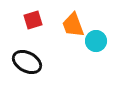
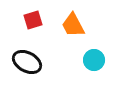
orange trapezoid: rotated 8 degrees counterclockwise
cyan circle: moved 2 px left, 19 px down
